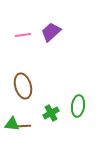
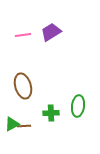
purple trapezoid: rotated 10 degrees clockwise
green cross: rotated 28 degrees clockwise
green triangle: rotated 35 degrees counterclockwise
